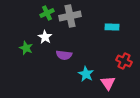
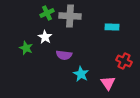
gray cross: rotated 15 degrees clockwise
cyan star: moved 5 px left
